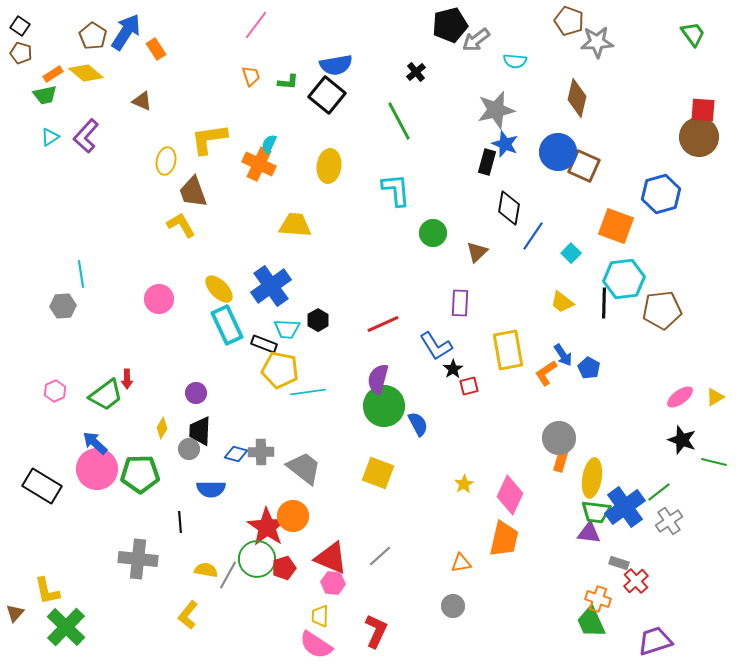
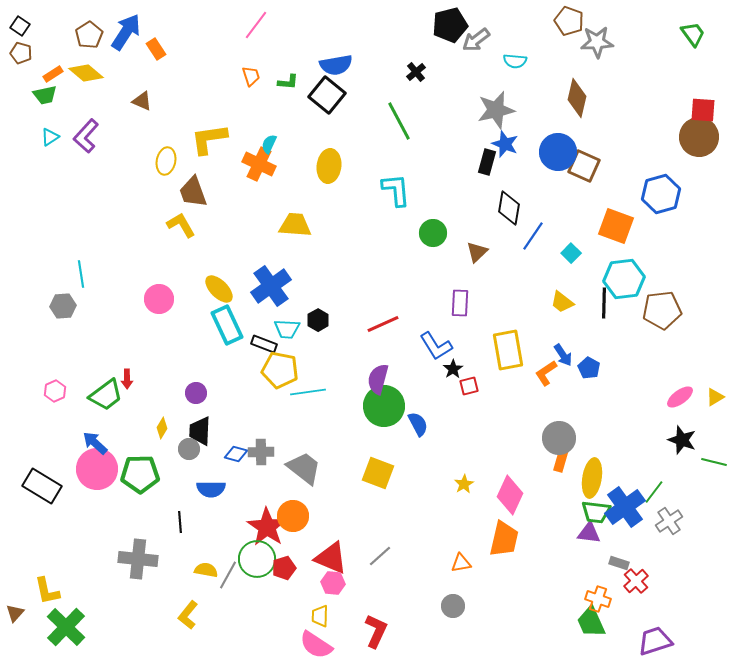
brown pentagon at (93, 36): moved 4 px left, 1 px up; rotated 8 degrees clockwise
green line at (659, 492): moved 5 px left; rotated 15 degrees counterclockwise
